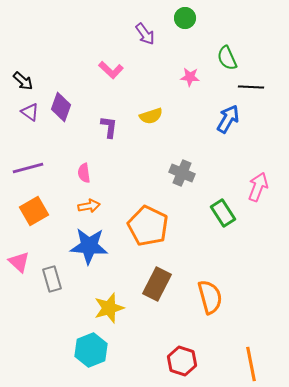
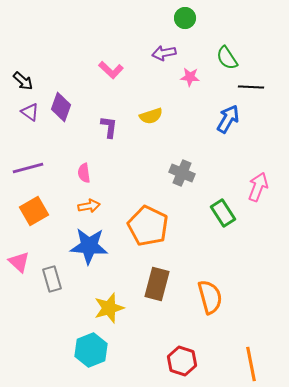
purple arrow: moved 19 px right, 19 px down; rotated 115 degrees clockwise
green semicircle: rotated 10 degrees counterclockwise
brown rectangle: rotated 12 degrees counterclockwise
